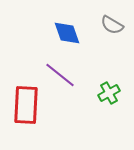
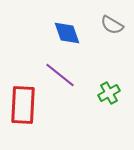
red rectangle: moved 3 px left
